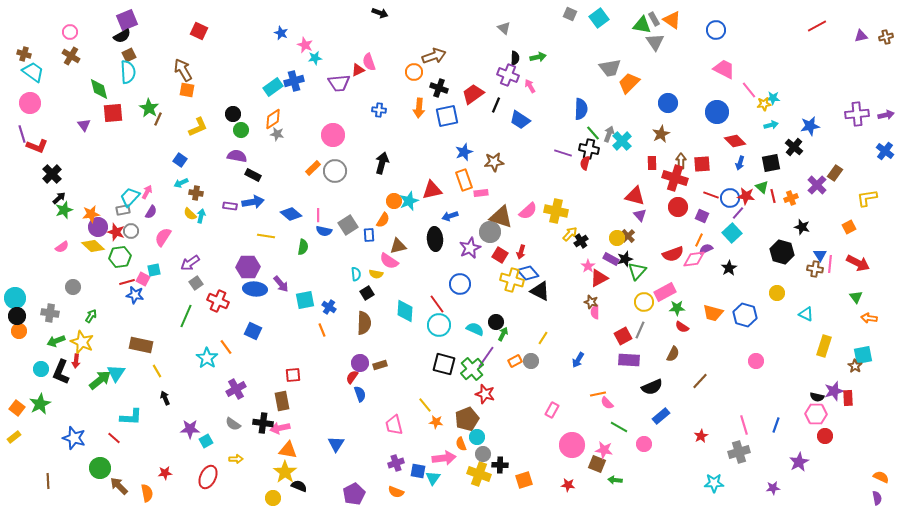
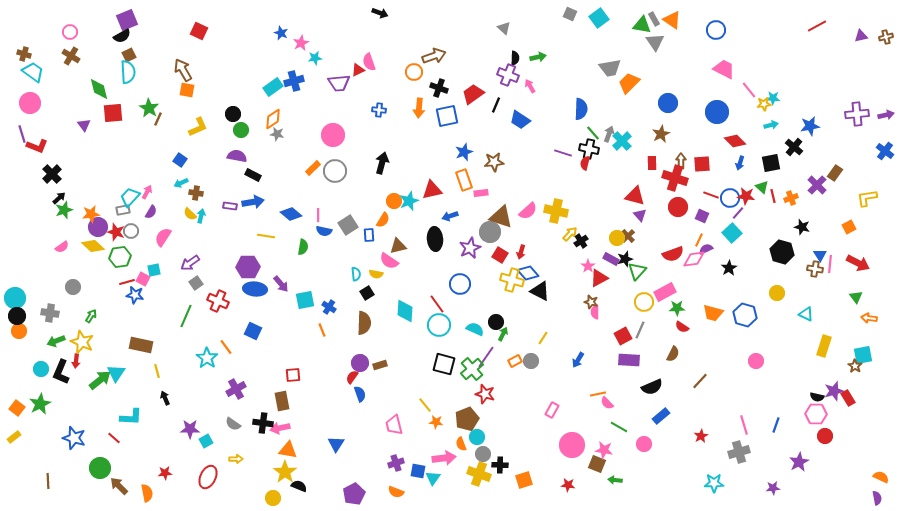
pink star at (305, 45): moved 4 px left, 2 px up; rotated 21 degrees clockwise
yellow line at (157, 371): rotated 16 degrees clockwise
red rectangle at (848, 398): rotated 28 degrees counterclockwise
